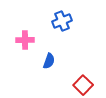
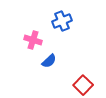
pink cross: moved 8 px right; rotated 18 degrees clockwise
blue semicircle: rotated 28 degrees clockwise
